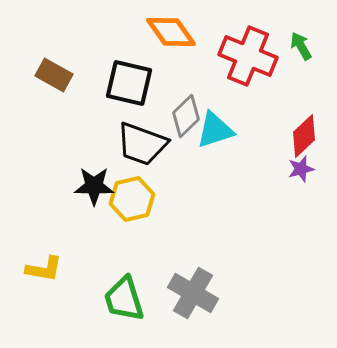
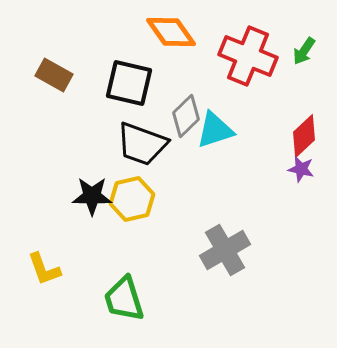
green arrow: moved 3 px right, 5 px down; rotated 116 degrees counterclockwise
purple star: rotated 28 degrees clockwise
black star: moved 2 px left, 10 px down
yellow L-shape: rotated 60 degrees clockwise
gray cross: moved 32 px right, 43 px up; rotated 30 degrees clockwise
